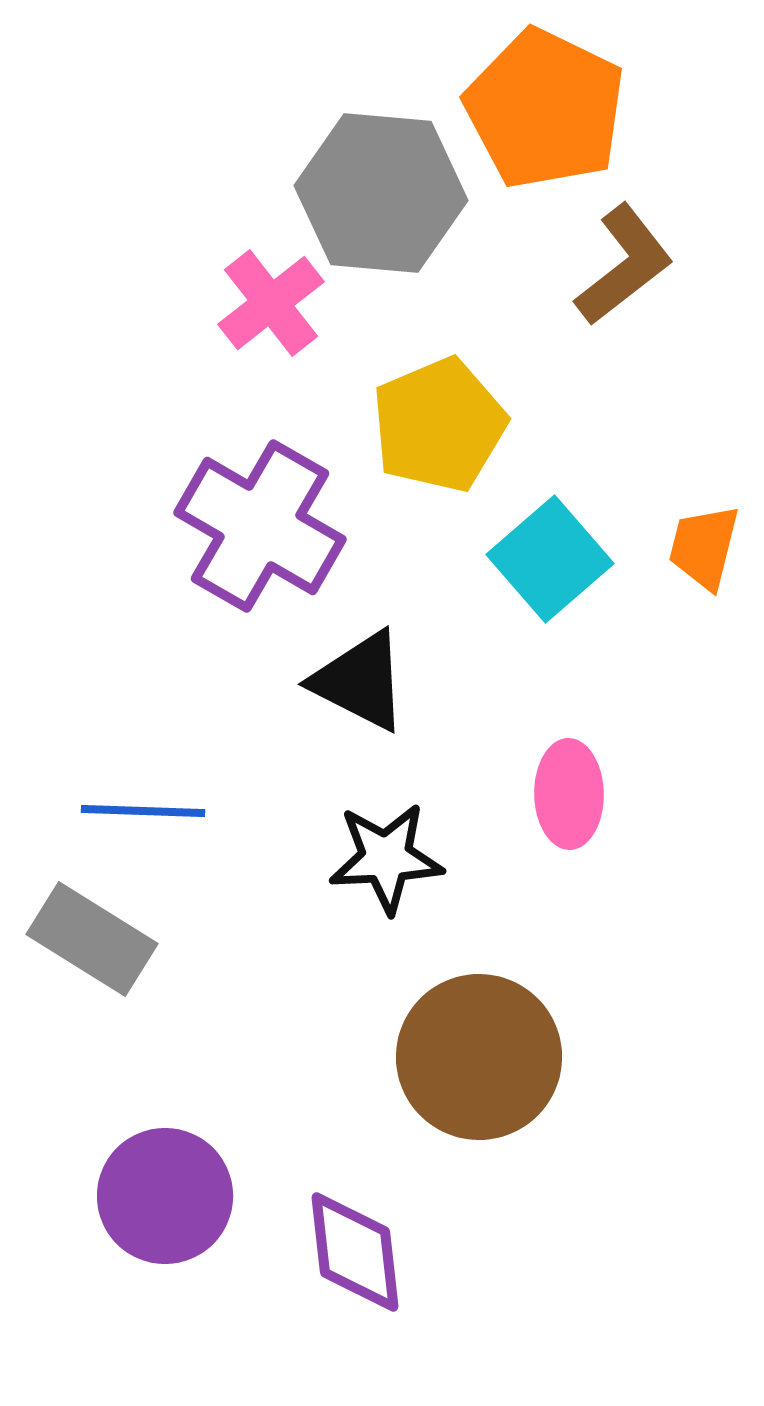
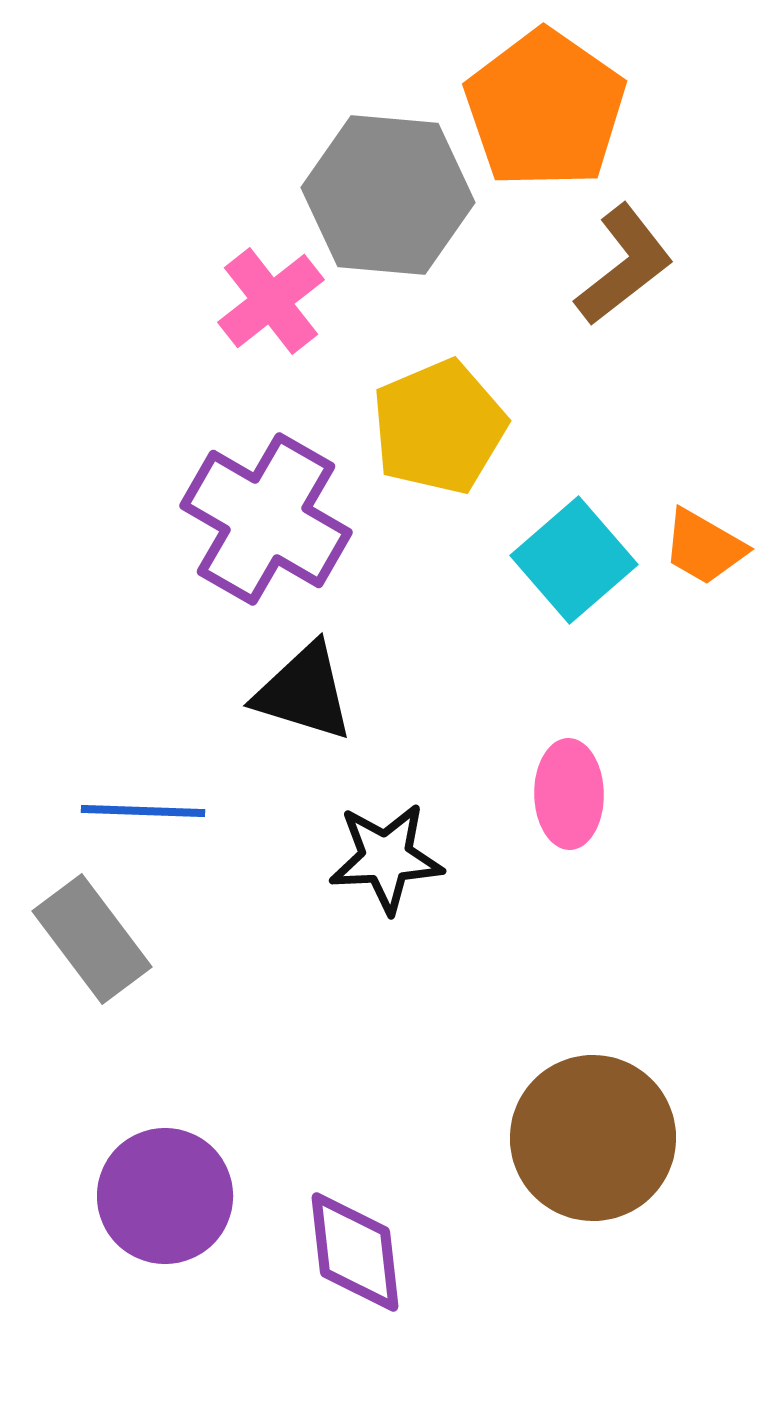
orange pentagon: rotated 9 degrees clockwise
gray hexagon: moved 7 px right, 2 px down
pink cross: moved 2 px up
yellow pentagon: moved 2 px down
purple cross: moved 6 px right, 7 px up
orange trapezoid: rotated 74 degrees counterclockwise
cyan square: moved 24 px right, 1 px down
black triangle: moved 56 px left, 11 px down; rotated 10 degrees counterclockwise
gray rectangle: rotated 21 degrees clockwise
brown circle: moved 114 px right, 81 px down
